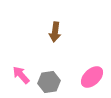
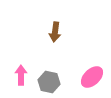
pink arrow: rotated 42 degrees clockwise
gray hexagon: rotated 20 degrees clockwise
